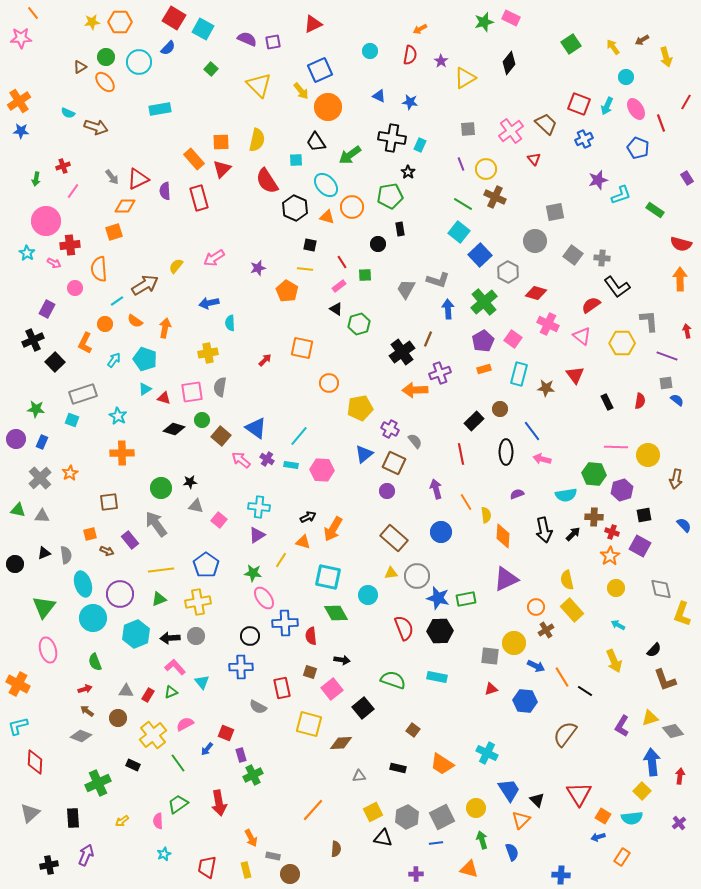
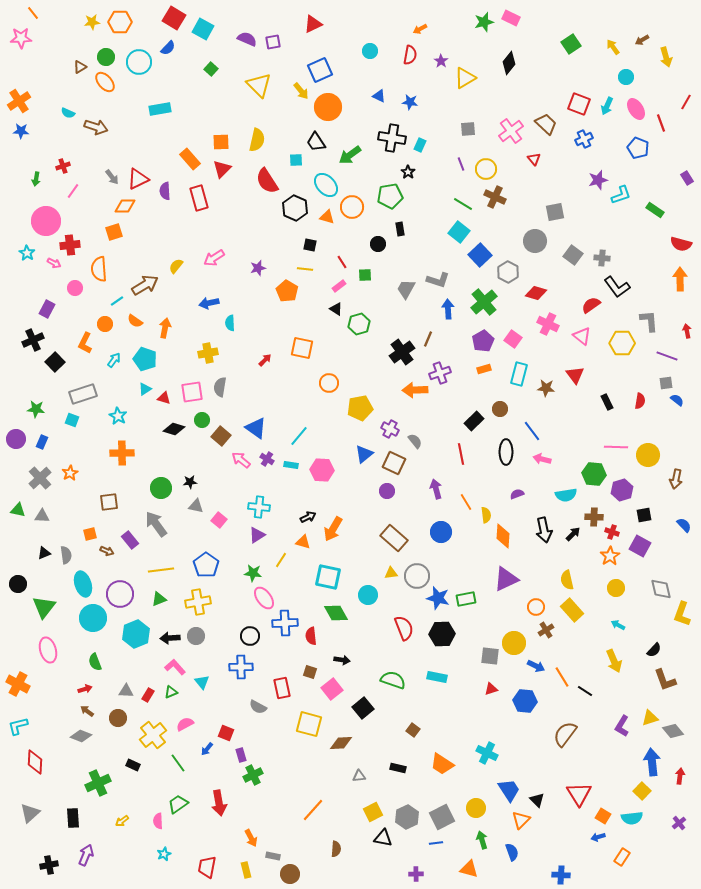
orange rectangle at (194, 159): moved 4 px left
black circle at (15, 564): moved 3 px right, 20 px down
black hexagon at (440, 631): moved 2 px right, 3 px down
